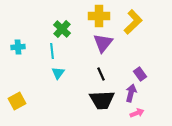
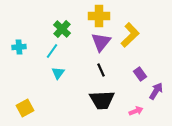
yellow L-shape: moved 3 px left, 13 px down
purple triangle: moved 2 px left, 1 px up
cyan cross: moved 1 px right
cyan line: rotated 42 degrees clockwise
black line: moved 4 px up
purple arrow: moved 25 px right, 2 px up; rotated 18 degrees clockwise
yellow square: moved 8 px right, 7 px down
pink arrow: moved 1 px left, 2 px up
